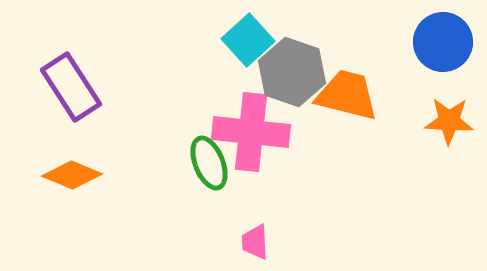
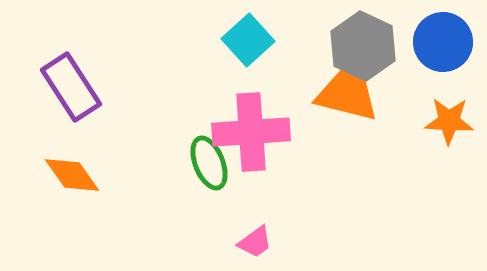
gray hexagon: moved 71 px right, 26 px up; rotated 6 degrees clockwise
pink cross: rotated 10 degrees counterclockwise
orange diamond: rotated 32 degrees clockwise
pink trapezoid: rotated 123 degrees counterclockwise
